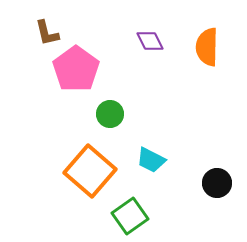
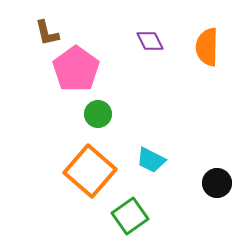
green circle: moved 12 px left
